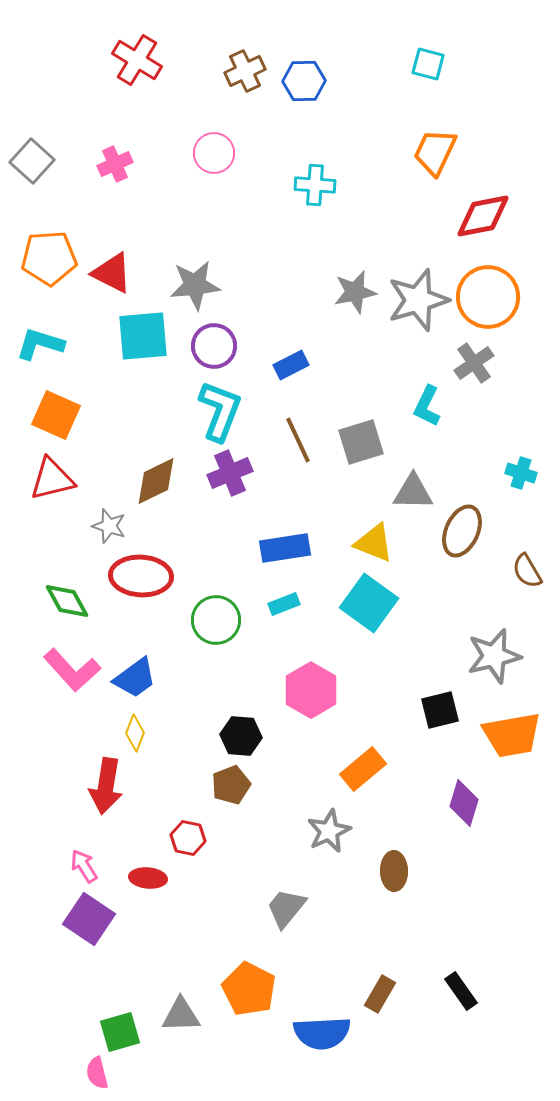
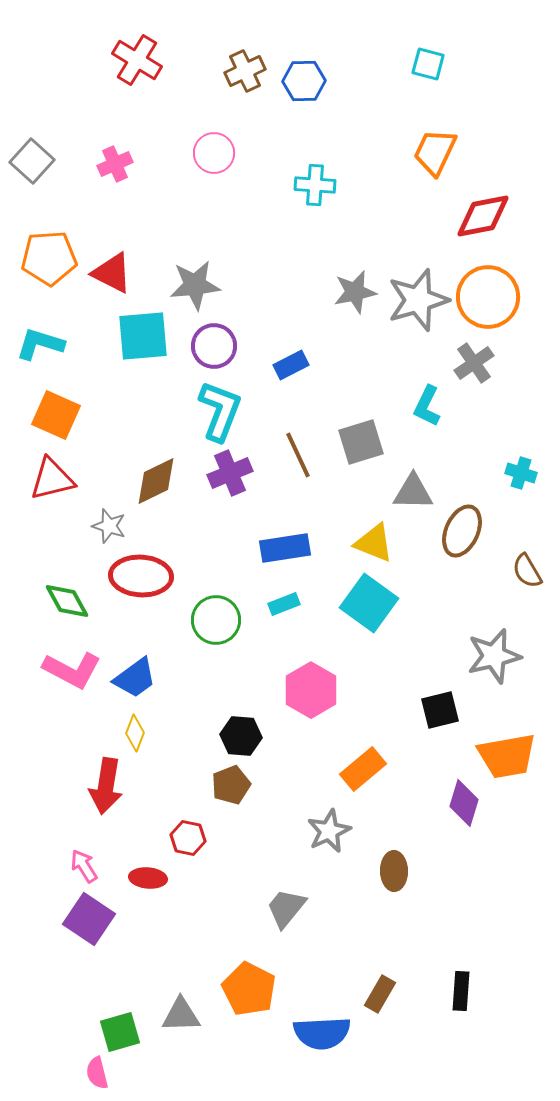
brown line at (298, 440): moved 15 px down
pink L-shape at (72, 670): rotated 20 degrees counterclockwise
orange trapezoid at (512, 735): moved 5 px left, 21 px down
black rectangle at (461, 991): rotated 39 degrees clockwise
